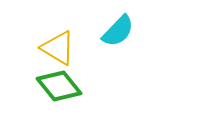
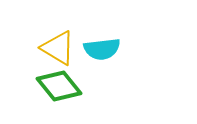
cyan semicircle: moved 16 px left, 18 px down; rotated 39 degrees clockwise
